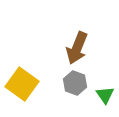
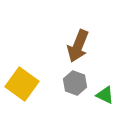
brown arrow: moved 1 px right, 2 px up
green triangle: rotated 30 degrees counterclockwise
